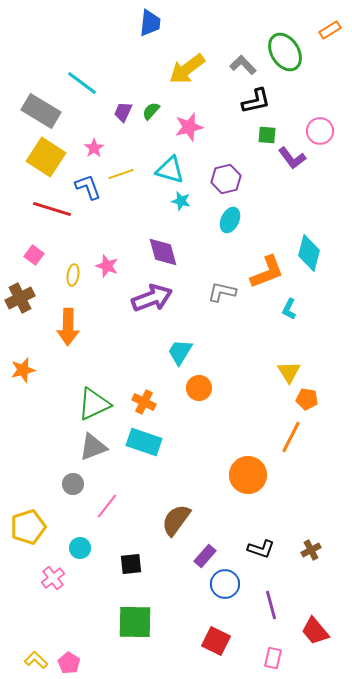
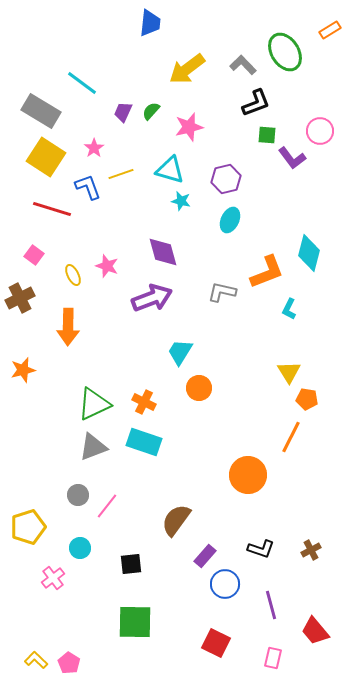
black L-shape at (256, 101): moved 2 px down; rotated 8 degrees counterclockwise
yellow ellipse at (73, 275): rotated 35 degrees counterclockwise
gray circle at (73, 484): moved 5 px right, 11 px down
red square at (216, 641): moved 2 px down
